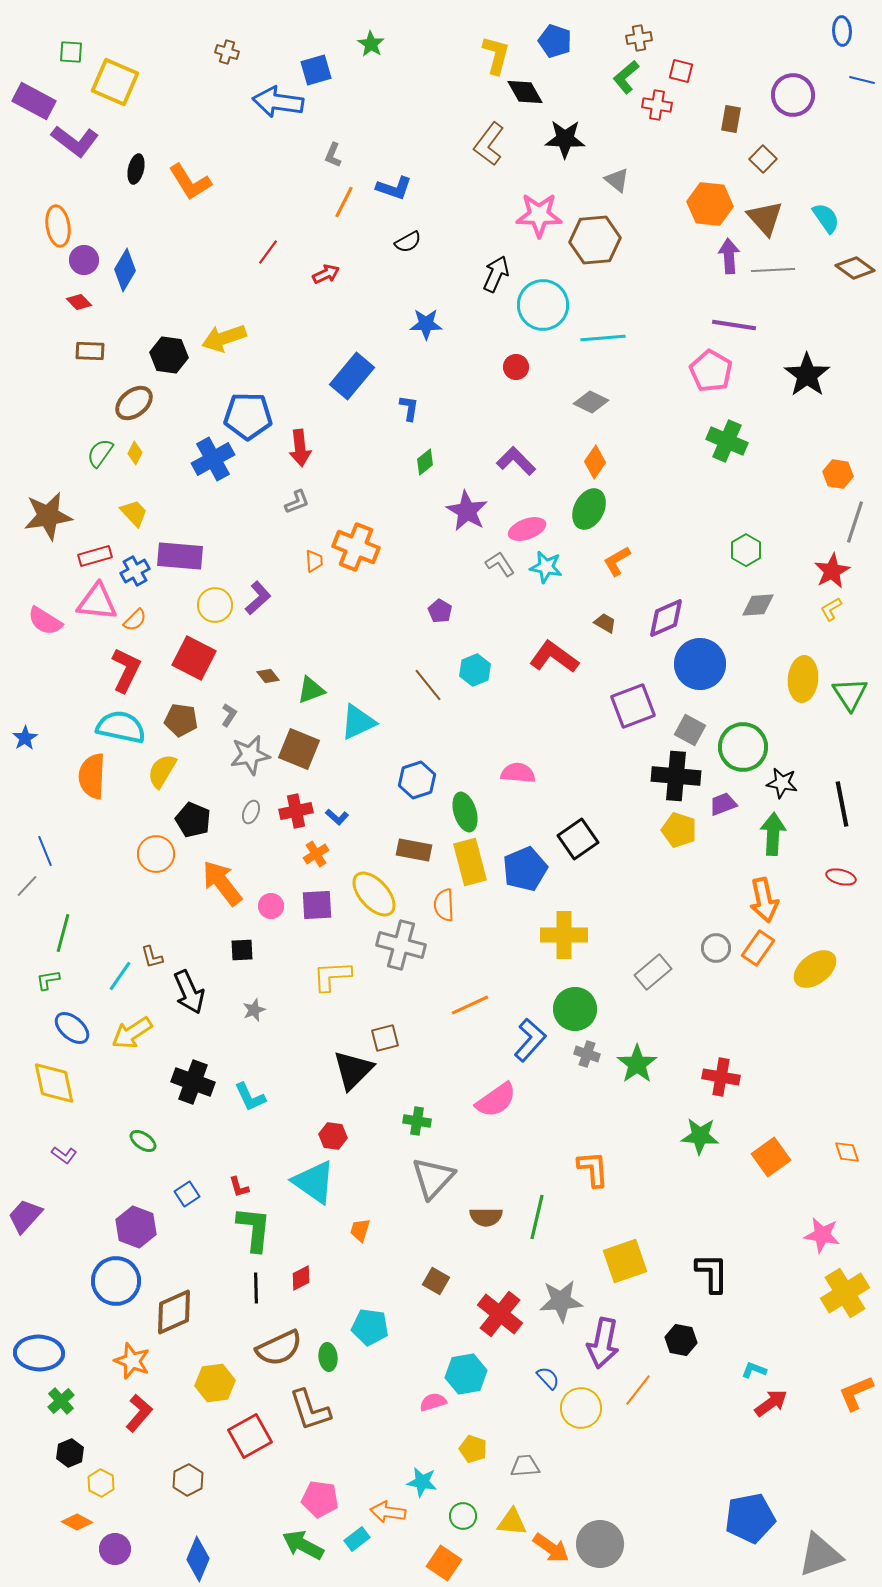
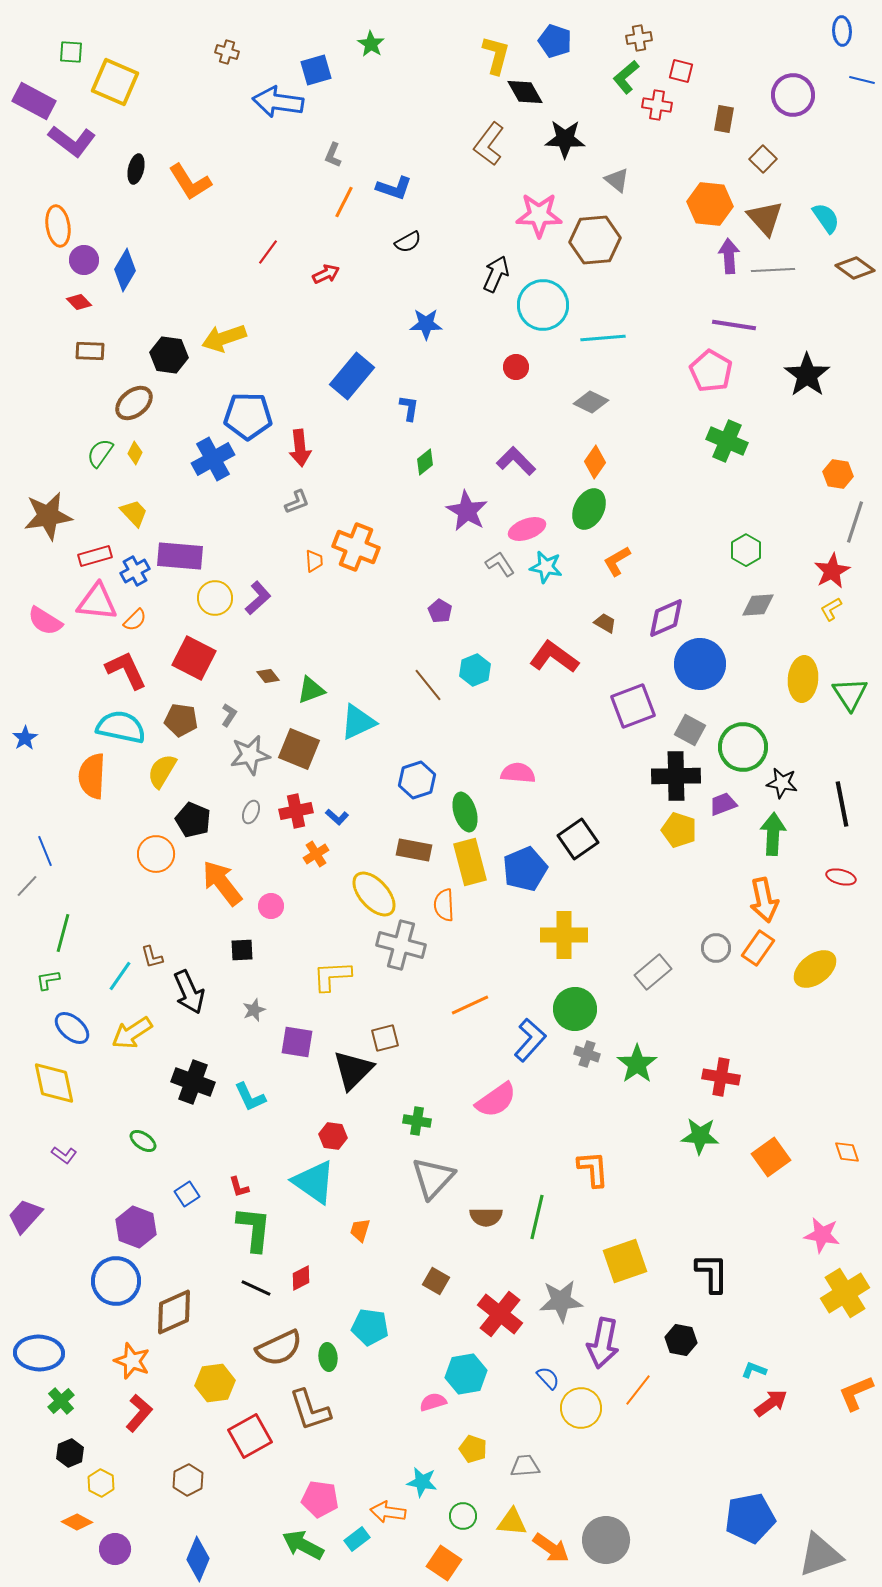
brown rectangle at (731, 119): moved 7 px left
purple L-shape at (75, 141): moved 3 px left
yellow circle at (215, 605): moved 7 px up
red L-shape at (126, 670): rotated 51 degrees counterclockwise
black cross at (676, 776): rotated 6 degrees counterclockwise
purple square at (317, 905): moved 20 px left, 137 px down; rotated 12 degrees clockwise
black line at (256, 1288): rotated 64 degrees counterclockwise
gray circle at (600, 1544): moved 6 px right, 4 px up
